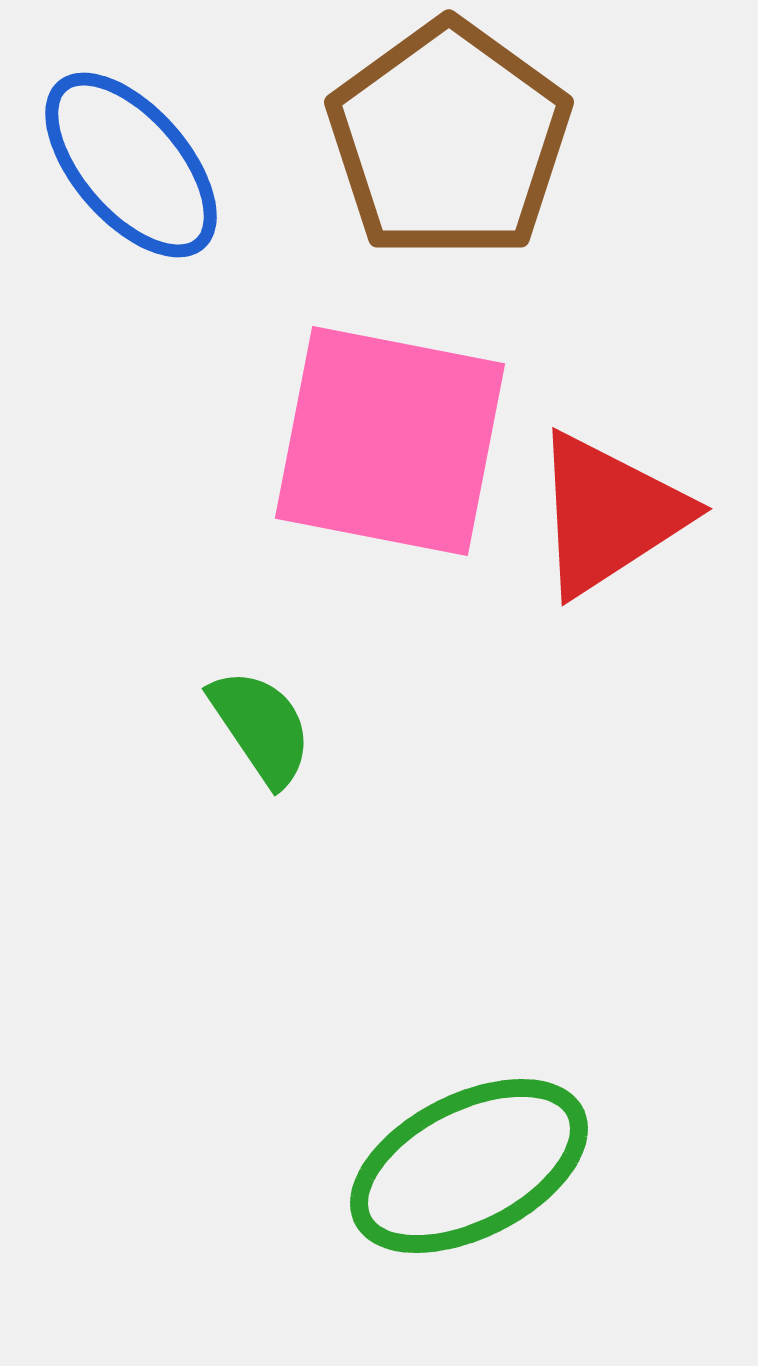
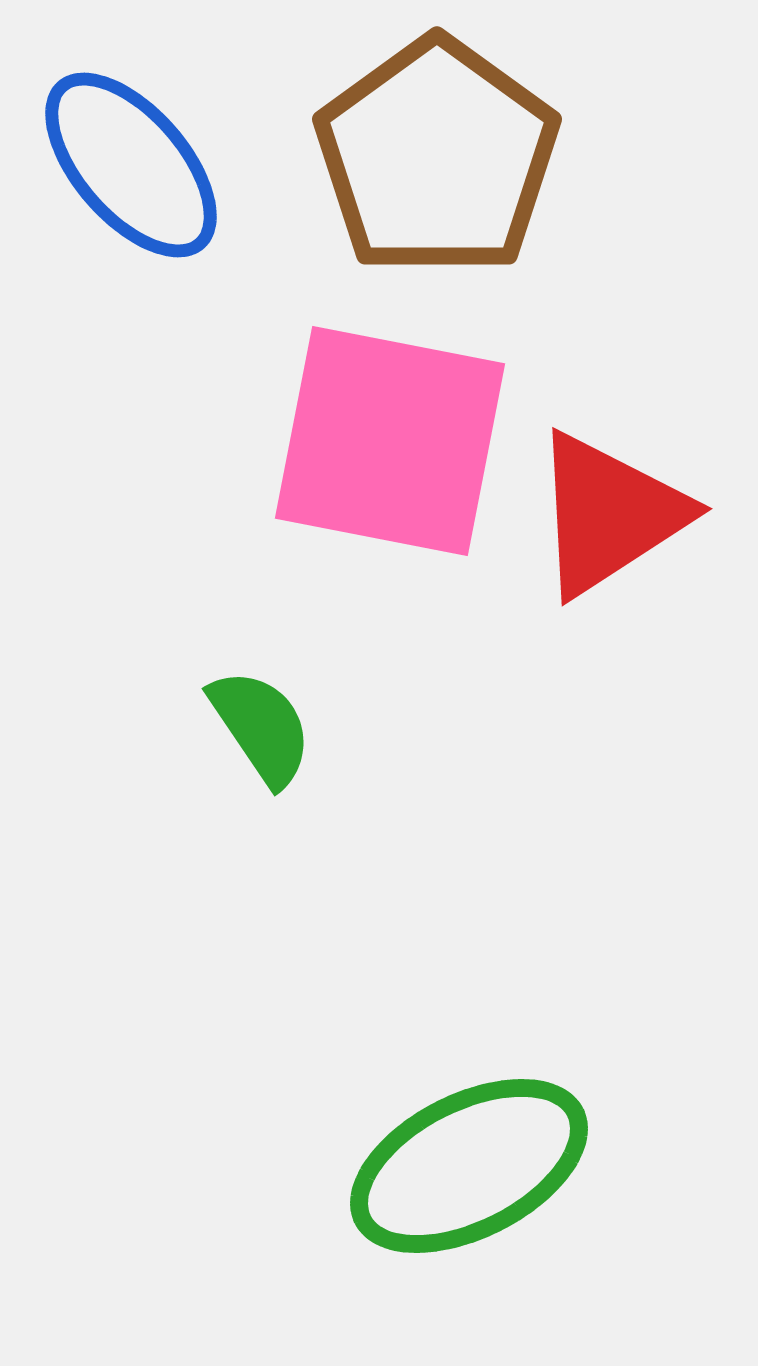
brown pentagon: moved 12 px left, 17 px down
